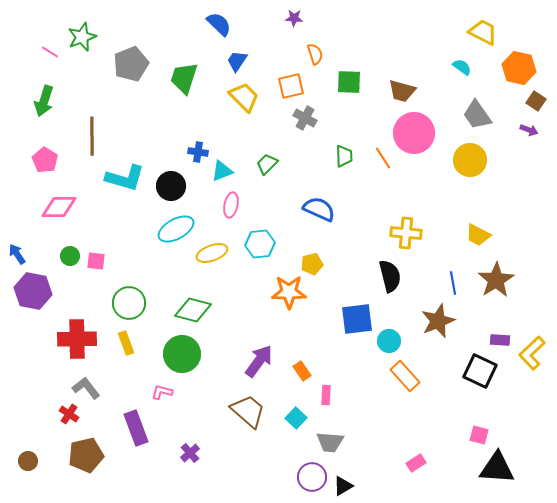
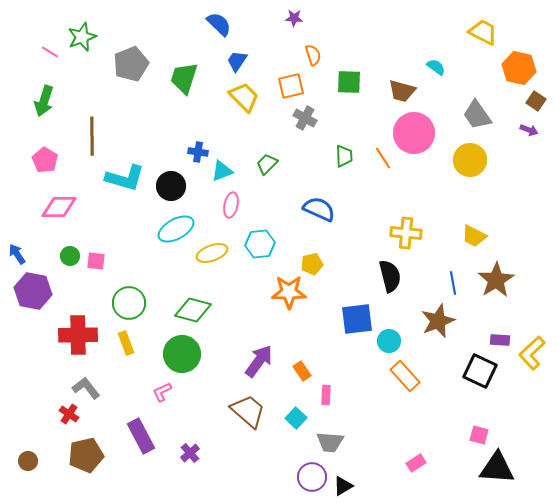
orange semicircle at (315, 54): moved 2 px left, 1 px down
cyan semicircle at (462, 67): moved 26 px left
yellow trapezoid at (478, 235): moved 4 px left, 1 px down
red cross at (77, 339): moved 1 px right, 4 px up
pink L-shape at (162, 392): rotated 40 degrees counterclockwise
purple rectangle at (136, 428): moved 5 px right, 8 px down; rotated 8 degrees counterclockwise
